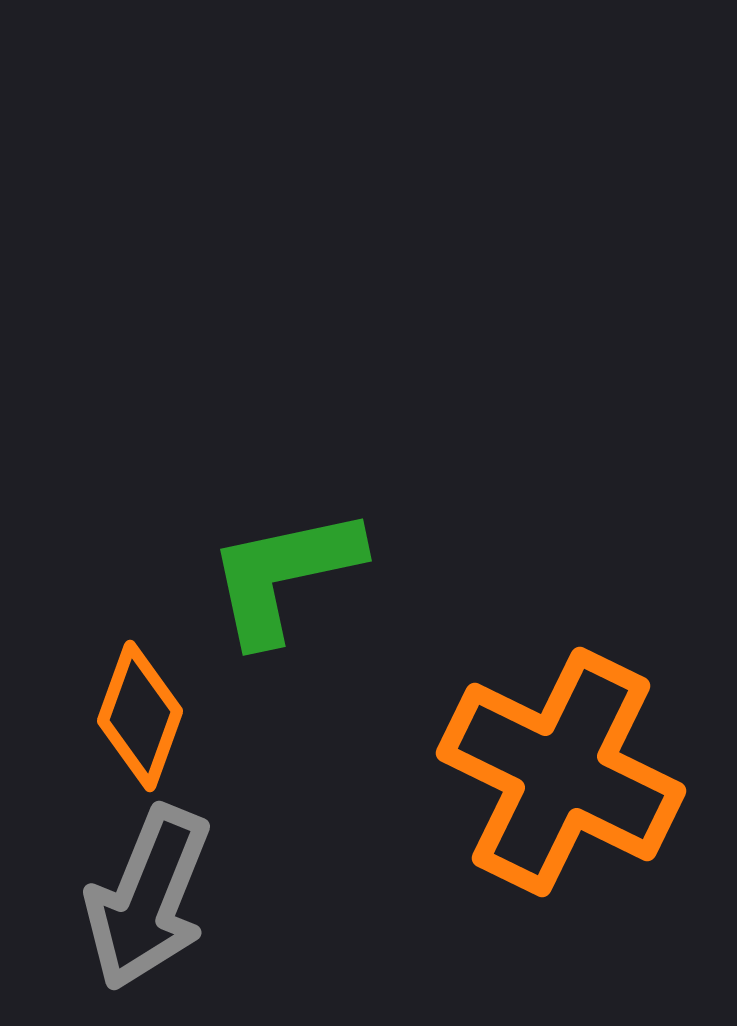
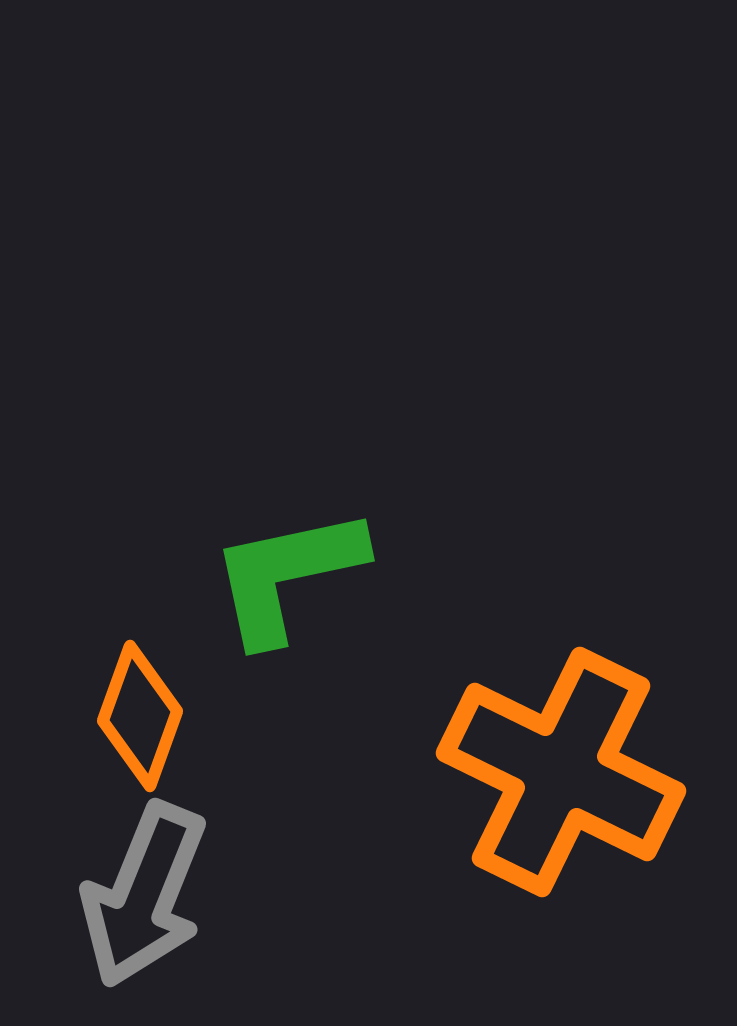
green L-shape: moved 3 px right
gray arrow: moved 4 px left, 3 px up
